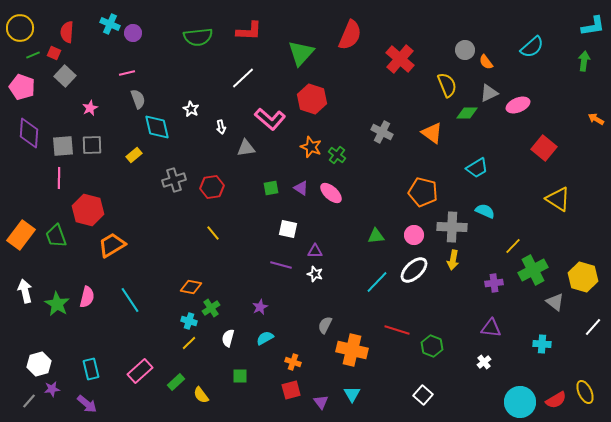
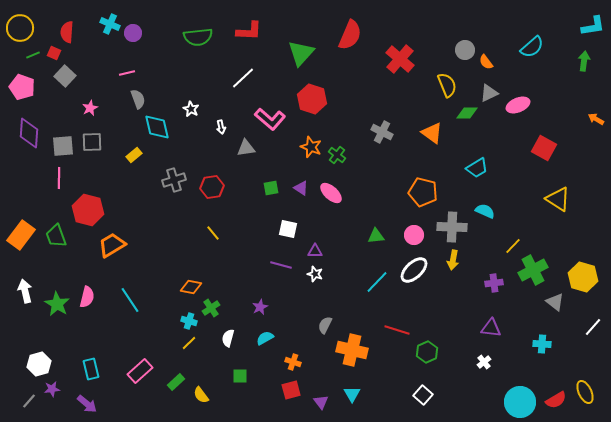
gray square at (92, 145): moved 3 px up
red square at (544, 148): rotated 10 degrees counterclockwise
green hexagon at (432, 346): moved 5 px left, 6 px down; rotated 15 degrees clockwise
